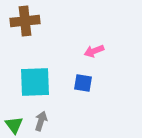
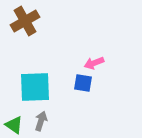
brown cross: rotated 24 degrees counterclockwise
pink arrow: moved 12 px down
cyan square: moved 5 px down
green triangle: rotated 18 degrees counterclockwise
